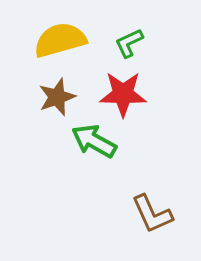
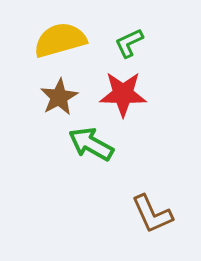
brown star: moved 2 px right; rotated 9 degrees counterclockwise
green arrow: moved 3 px left, 3 px down
